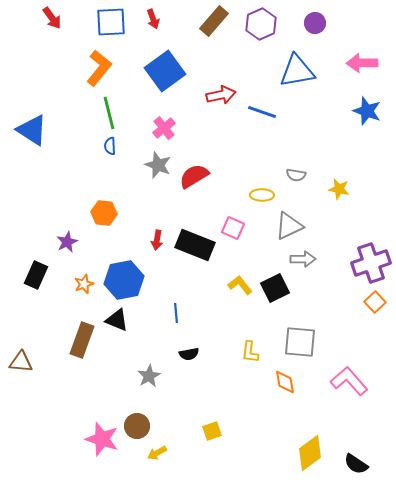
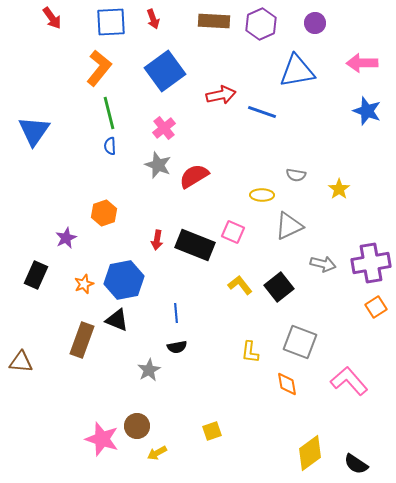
brown rectangle at (214, 21): rotated 52 degrees clockwise
blue triangle at (32, 130): moved 2 px right, 1 px down; rotated 32 degrees clockwise
yellow star at (339, 189): rotated 25 degrees clockwise
orange hexagon at (104, 213): rotated 25 degrees counterclockwise
pink square at (233, 228): moved 4 px down
purple star at (67, 242): moved 1 px left, 4 px up
gray arrow at (303, 259): moved 20 px right, 5 px down; rotated 15 degrees clockwise
purple cross at (371, 263): rotated 9 degrees clockwise
black square at (275, 288): moved 4 px right, 1 px up; rotated 12 degrees counterclockwise
orange square at (375, 302): moved 1 px right, 5 px down; rotated 10 degrees clockwise
gray square at (300, 342): rotated 16 degrees clockwise
black semicircle at (189, 354): moved 12 px left, 7 px up
gray star at (149, 376): moved 6 px up
orange diamond at (285, 382): moved 2 px right, 2 px down
